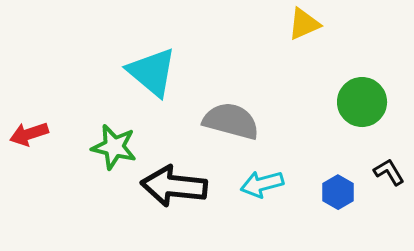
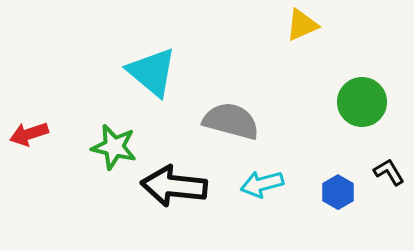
yellow triangle: moved 2 px left, 1 px down
